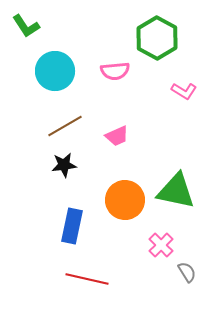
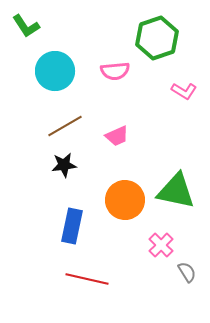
green hexagon: rotated 12 degrees clockwise
